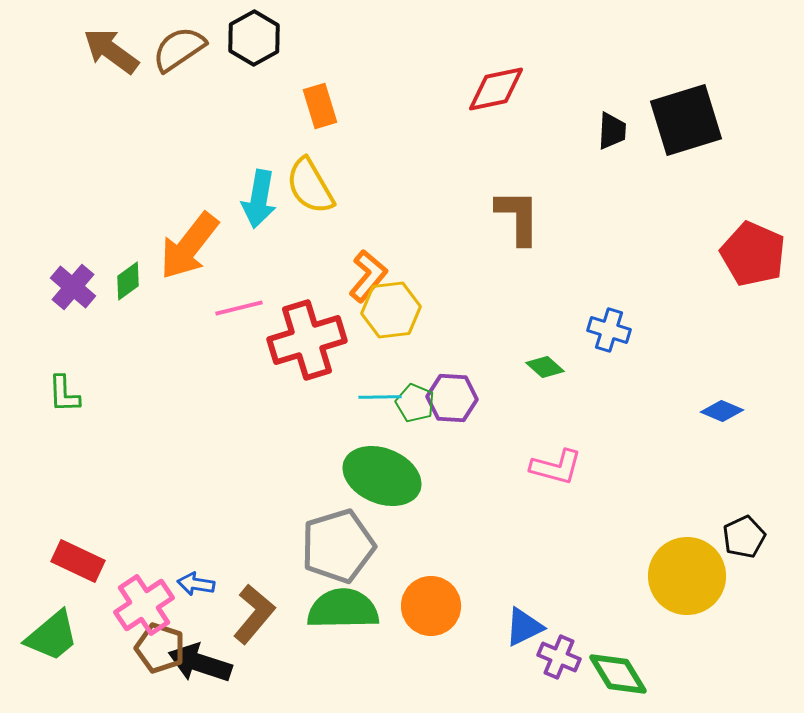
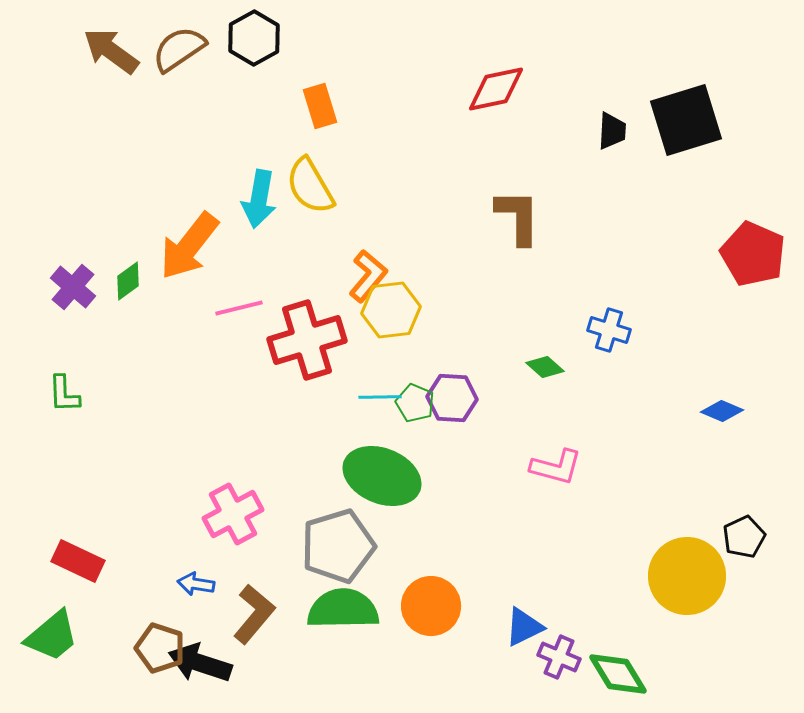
pink cross at (144, 605): moved 89 px right, 91 px up; rotated 6 degrees clockwise
